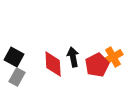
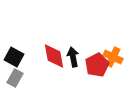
orange cross: rotated 36 degrees counterclockwise
red diamond: moved 1 px right, 8 px up; rotated 8 degrees counterclockwise
gray rectangle: moved 2 px left, 1 px down
